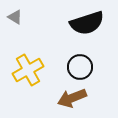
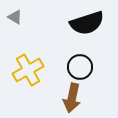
brown arrow: rotated 56 degrees counterclockwise
